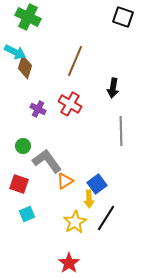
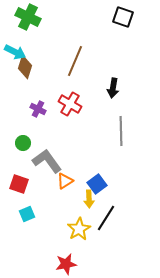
green circle: moved 3 px up
yellow star: moved 4 px right, 7 px down
red star: moved 3 px left, 1 px down; rotated 25 degrees clockwise
